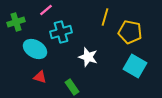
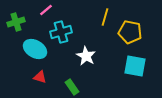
white star: moved 2 px left, 1 px up; rotated 12 degrees clockwise
cyan square: rotated 20 degrees counterclockwise
